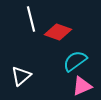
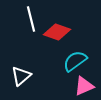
red diamond: moved 1 px left
pink triangle: moved 2 px right
